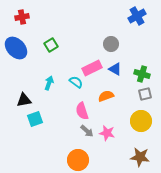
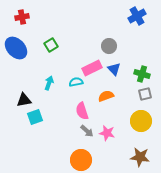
gray circle: moved 2 px left, 2 px down
blue triangle: moved 1 px left; rotated 16 degrees clockwise
cyan semicircle: rotated 48 degrees counterclockwise
cyan square: moved 2 px up
orange circle: moved 3 px right
